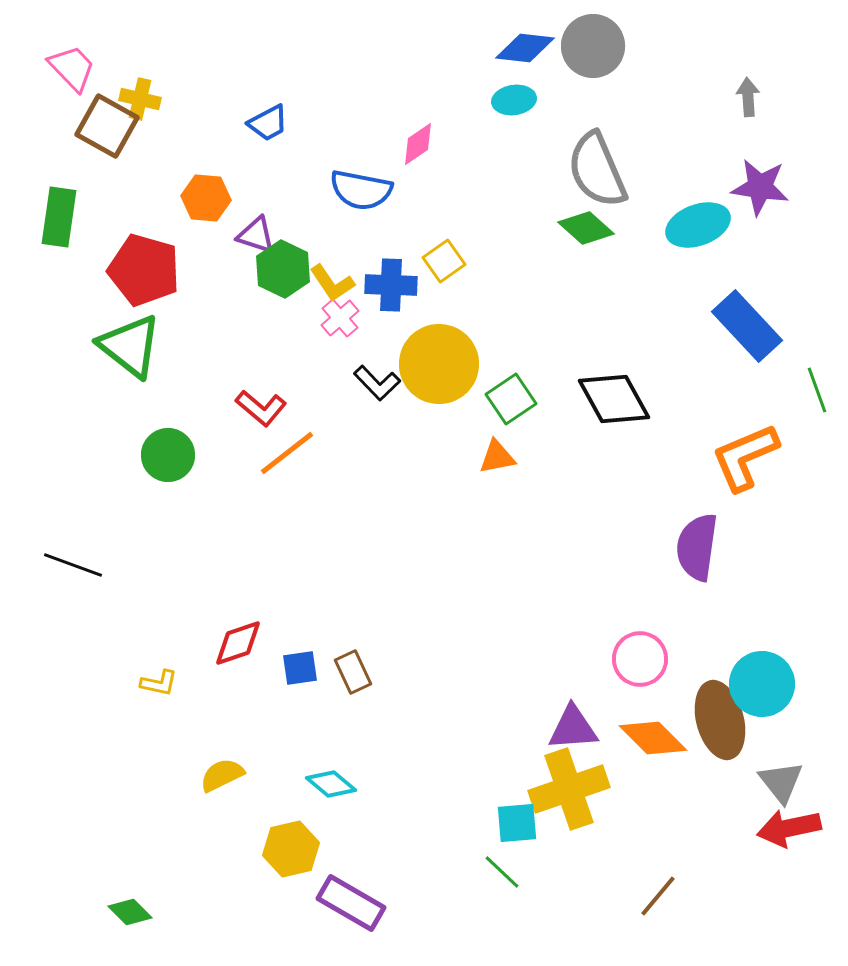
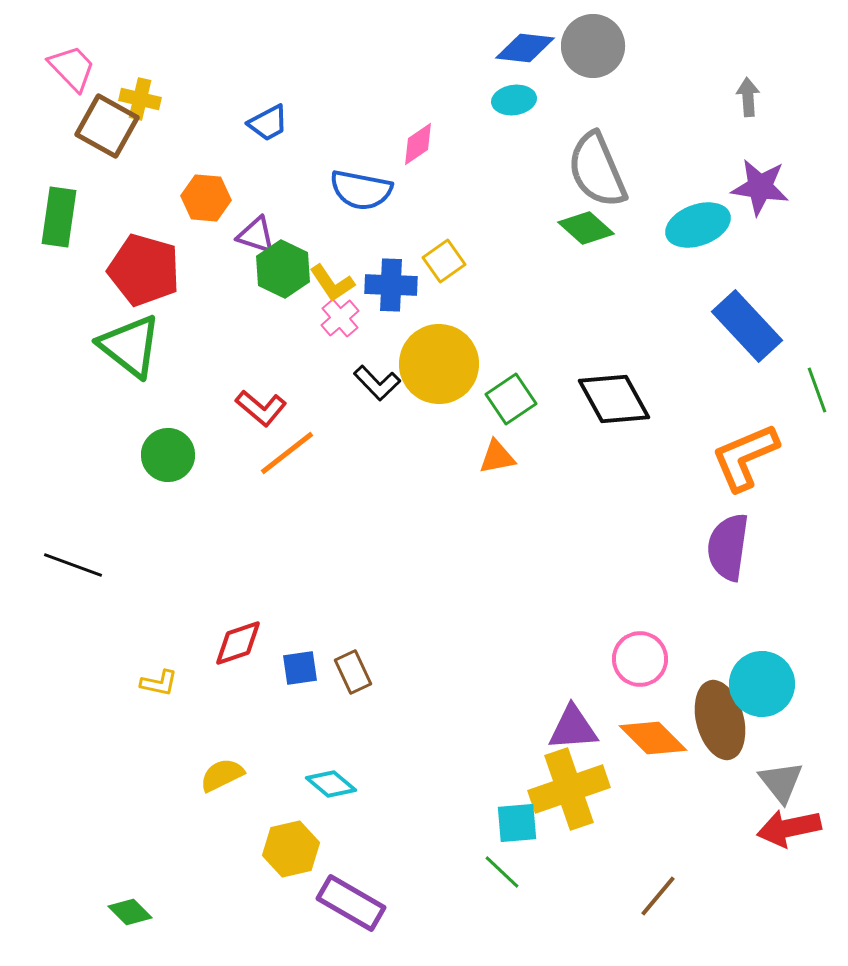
purple semicircle at (697, 547): moved 31 px right
